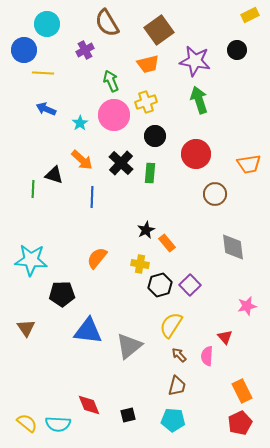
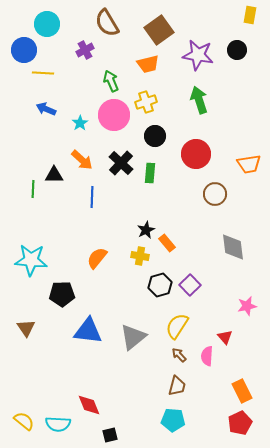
yellow rectangle at (250, 15): rotated 54 degrees counterclockwise
purple star at (195, 61): moved 3 px right, 6 px up
black triangle at (54, 175): rotated 18 degrees counterclockwise
yellow cross at (140, 264): moved 8 px up
yellow semicircle at (171, 325): moved 6 px right, 1 px down
gray triangle at (129, 346): moved 4 px right, 9 px up
black square at (128, 415): moved 18 px left, 20 px down
yellow semicircle at (27, 423): moved 3 px left, 2 px up
